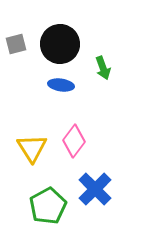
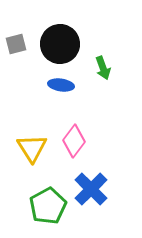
blue cross: moved 4 px left
